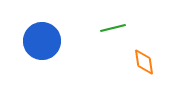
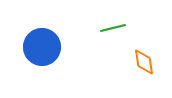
blue circle: moved 6 px down
